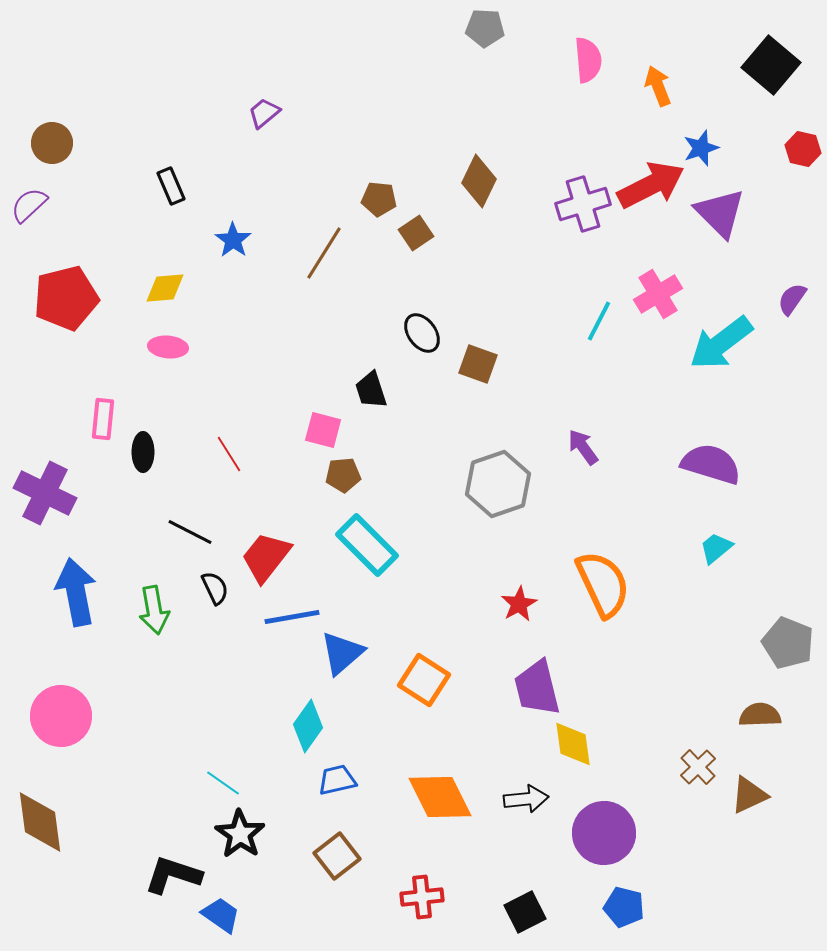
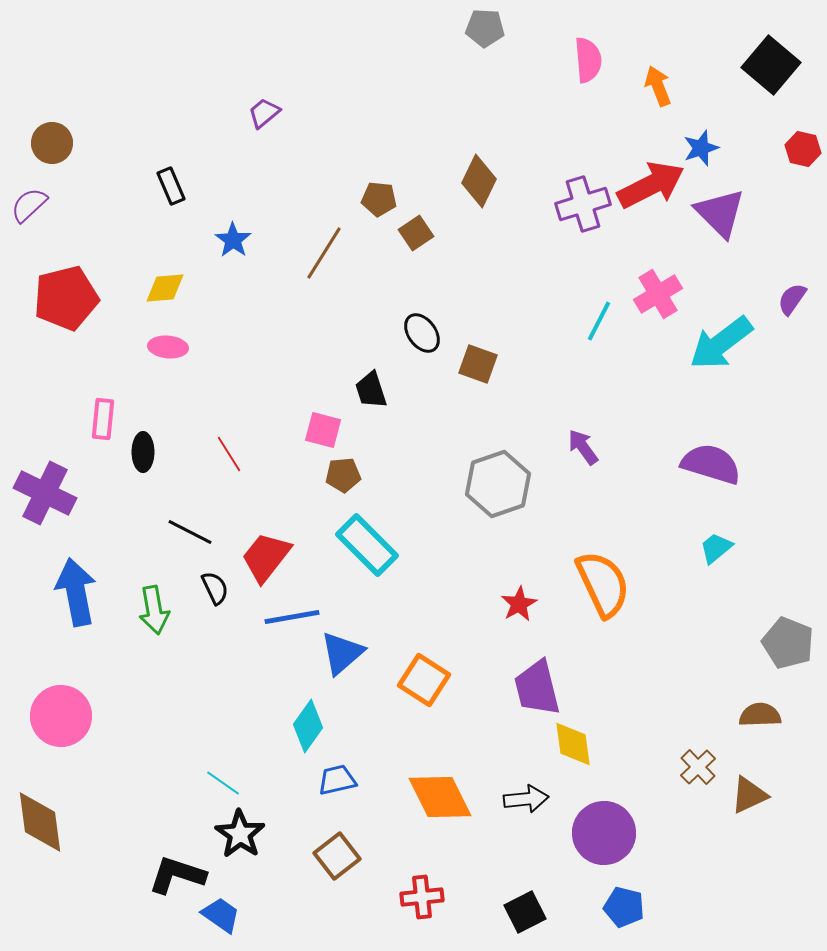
black L-shape at (173, 875): moved 4 px right
